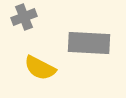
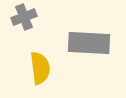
yellow semicircle: rotated 124 degrees counterclockwise
